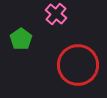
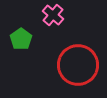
pink cross: moved 3 px left, 1 px down
